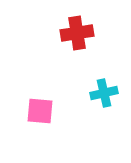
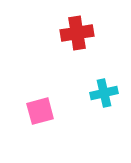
pink square: rotated 20 degrees counterclockwise
